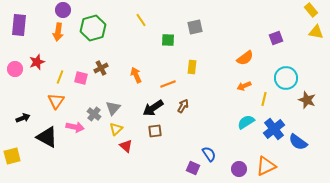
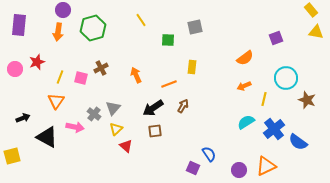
orange line at (168, 84): moved 1 px right
purple circle at (239, 169): moved 1 px down
